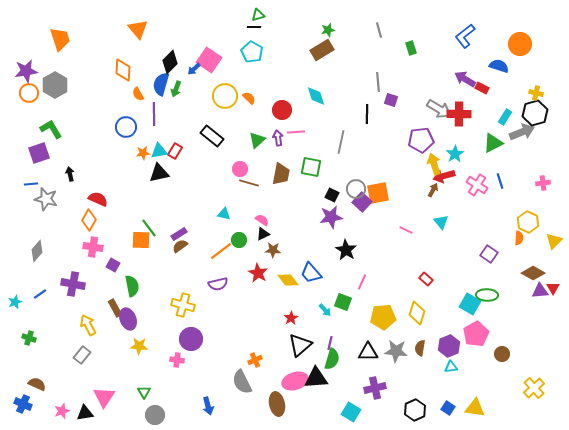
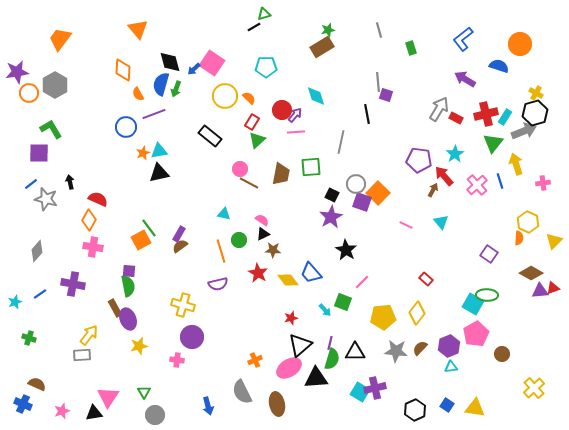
green triangle at (258, 15): moved 6 px right, 1 px up
black line at (254, 27): rotated 32 degrees counterclockwise
blue L-shape at (465, 36): moved 2 px left, 3 px down
orange trapezoid at (60, 39): rotated 125 degrees counterclockwise
brown rectangle at (322, 50): moved 3 px up
cyan pentagon at (252, 52): moved 14 px right, 15 px down; rotated 30 degrees counterclockwise
pink square at (209, 60): moved 3 px right, 3 px down
black diamond at (170, 62): rotated 60 degrees counterclockwise
purple star at (26, 71): moved 9 px left, 1 px down
red rectangle at (482, 88): moved 26 px left, 30 px down
yellow cross at (536, 93): rotated 16 degrees clockwise
purple square at (391, 100): moved 5 px left, 5 px up
gray arrow at (439, 109): rotated 90 degrees counterclockwise
purple line at (154, 114): rotated 70 degrees clockwise
black line at (367, 114): rotated 12 degrees counterclockwise
red cross at (459, 114): moved 27 px right; rotated 15 degrees counterclockwise
gray arrow at (522, 132): moved 2 px right, 1 px up
black rectangle at (212, 136): moved 2 px left
purple arrow at (278, 138): moved 17 px right, 23 px up; rotated 49 degrees clockwise
purple pentagon at (421, 140): moved 2 px left, 20 px down; rotated 15 degrees clockwise
green triangle at (493, 143): rotated 25 degrees counterclockwise
red rectangle at (175, 151): moved 77 px right, 29 px up
purple square at (39, 153): rotated 20 degrees clockwise
orange star at (143, 153): rotated 16 degrees counterclockwise
yellow arrow at (434, 164): moved 82 px right
green square at (311, 167): rotated 15 degrees counterclockwise
black arrow at (70, 174): moved 8 px down
red arrow at (444, 176): rotated 65 degrees clockwise
brown line at (249, 183): rotated 12 degrees clockwise
blue line at (31, 184): rotated 32 degrees counterclockwise
pink cross at (477, 185): rotated 15 degrees clockwise
gray circle at (356, 189): moved 5 px up
orange square at (378, 193): rotated 35 degrees counterclockwise
purple square at (362, 202): rotated 24 degrees counterclockwise
purple star at (331, 217): rotated 20 degrees counterclockwise
pink line at (406, 230): moved 5 px up
purple rectangle at (179, 234): rotated 28 degrees counterclockwise
orange square at (141, 240): rotated 30 degrees counterclockwise
orange line at (221, 251): rotated 70 degrees counterclockwise
purple square at (113, 265): moved 16 px right, 6 px down; rotated 24 degrees counterclockwise
brown diamond at (533, 273): moved 2 px left
pink line at (362, 282): rotated 21 degrees clockwise
green semicircle at (132, 286): moved 4 px left
red triangle at (553, 288): rotated 40 degrees clockwise
cyan square at (470, 304): moved 3 px right
yellow diamond at (417, 313): rotated 20 degrees clockwise
red star at (291, 318): rotated 16 degrees clockwise
yellow arrow at (88, 325): moved 1 px right, 10 px down; rotated 65 degrees clockwise
purple circle at (191, 339): moved 1 px right, 2 px up
yellow star at (139, 346): rotated 18 degrees counterclockwise
brown semicircle at (420, 348): rotated 35 degrees clockwise
black triangle at (368, 352): moved 13 px left
gray rectangle at (82, 355): rotated 48 degrees clockwise
pink ellipse at (295, 381): moved 6 px left, 13 px up; rotated 15 degrees counterclockwise
gray semicircle at (242, 382): moved 10 px down
pink triangle at (104, 397): moved 4 px right
blue square at (448, 408): moved 1 px left, 3 px up
cyan square at (351, 412): moved 9 px right, 20 px up
black triangle at (85, 413): moved 9 px right
